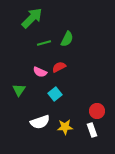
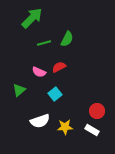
pink semicircle: moved 1 px left
green triangle: rotated 16 degrees clockwise
white semicircle: moved 1 px up
white rectangle: rotated 40 degrees counterclockwise
